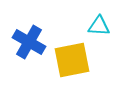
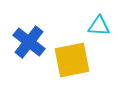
blue cross: rotated 8 degrees clockwise
